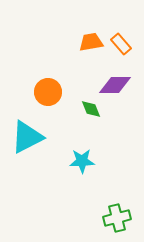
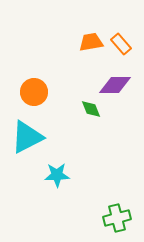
orange circle: moved 14 px left
cyan star: moved 25 px left, 14 px down
